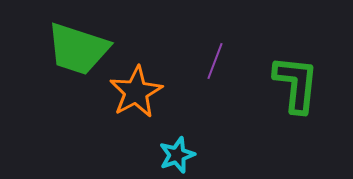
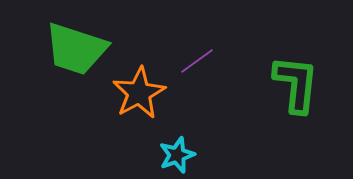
green trapezoid: moved 2 px left
purple line: moved 18 px left; rotated 33 degrees clockwise
orange star: moved 3 px right, 1 px down
